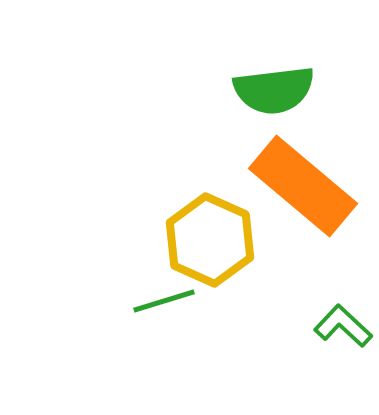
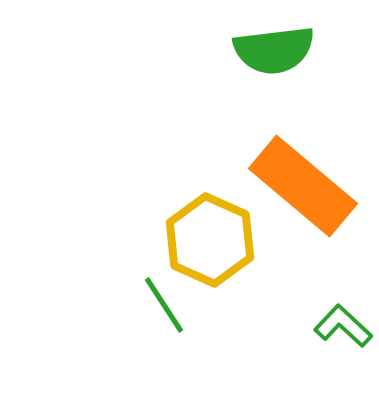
green semicircle: moved 40 px up
green line: moved 4 px down; rotated 74 degrees clockwise
